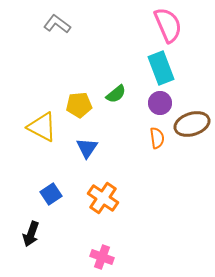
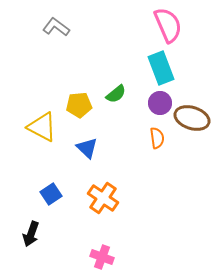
gray L-shape: moved 1 px left, 3 px down
brown ellipse: moved 6 px up; rotated 36 degrees clockwise
blue triangle: rotated 20 degrees counterclockwise
